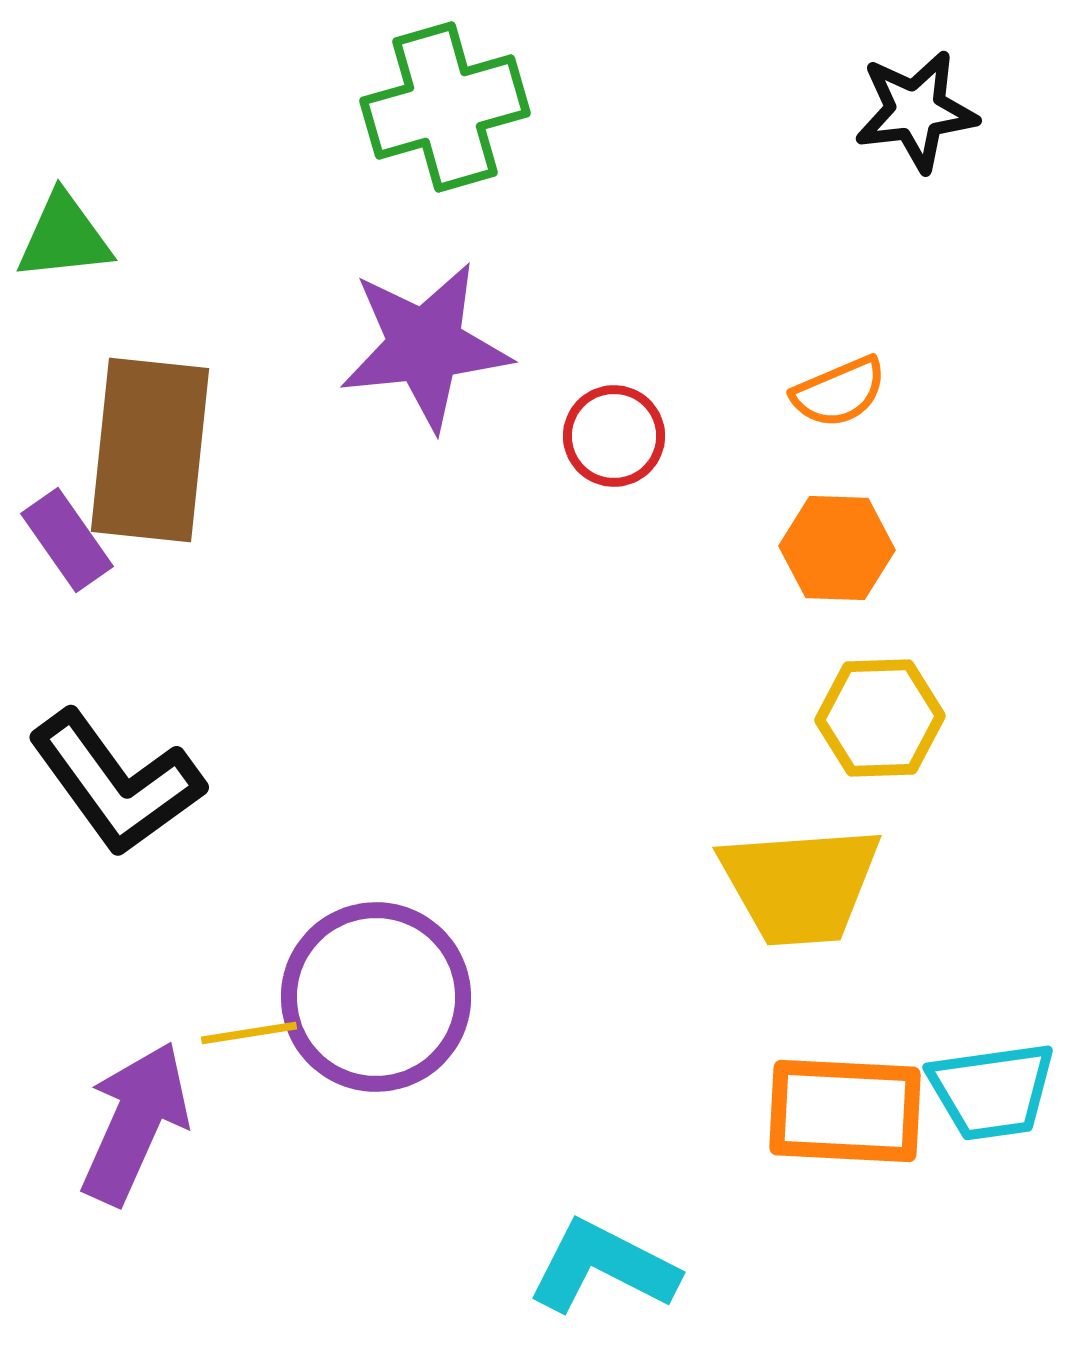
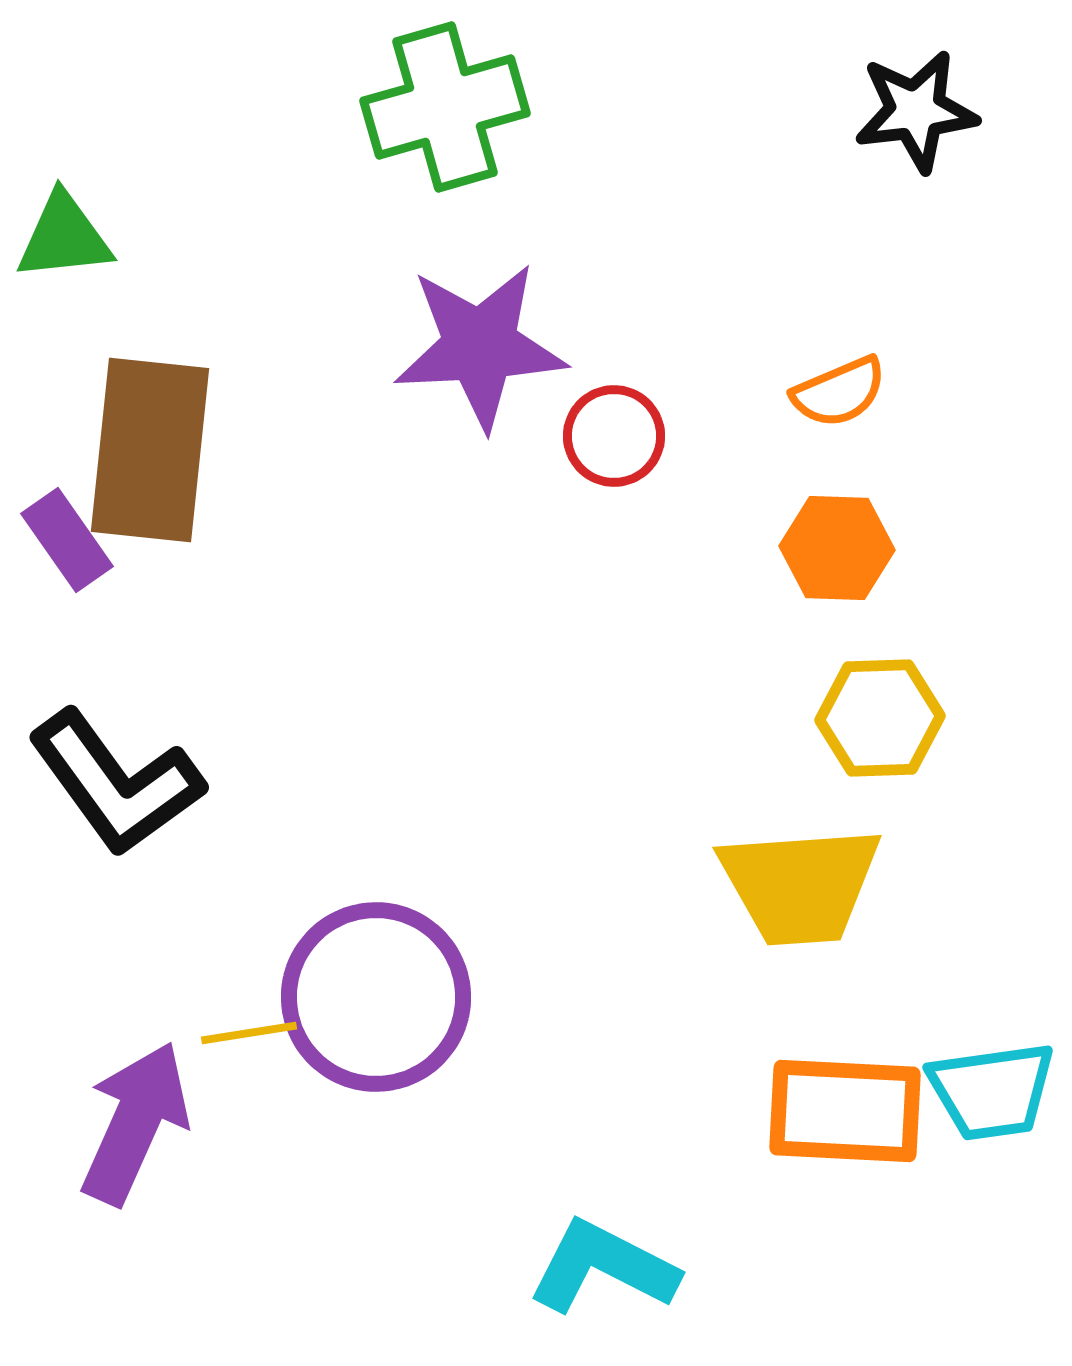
purple star: moved 55 px right; rotated 3 degrees clockwise
